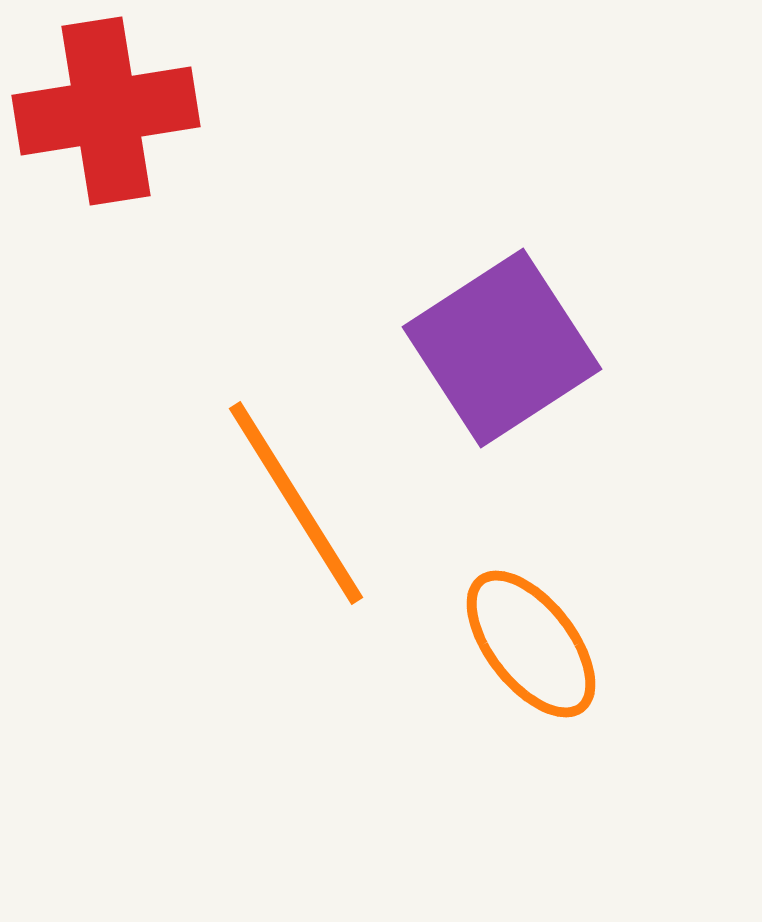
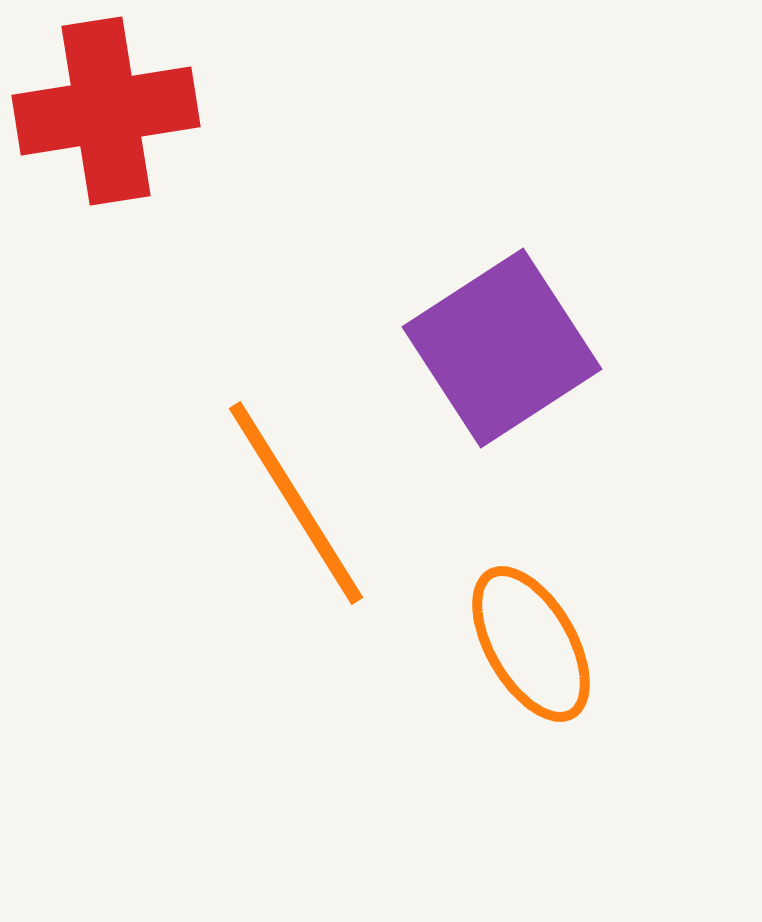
orange ellipse: rotated 8 degrees clockwise
